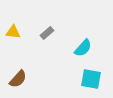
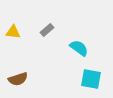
gray rectangle: moved 3 px up
cyan semicircle: moved 4 px left; rotated 96 degrees counterclockwise
brown semicircle: rotated 30 degrees clockwise
